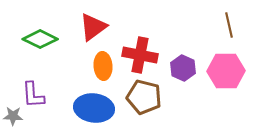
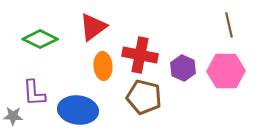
purple L-shape: moved 1 px right, 2 px up
blue ellipse: moved 16 px left, 2 px down
